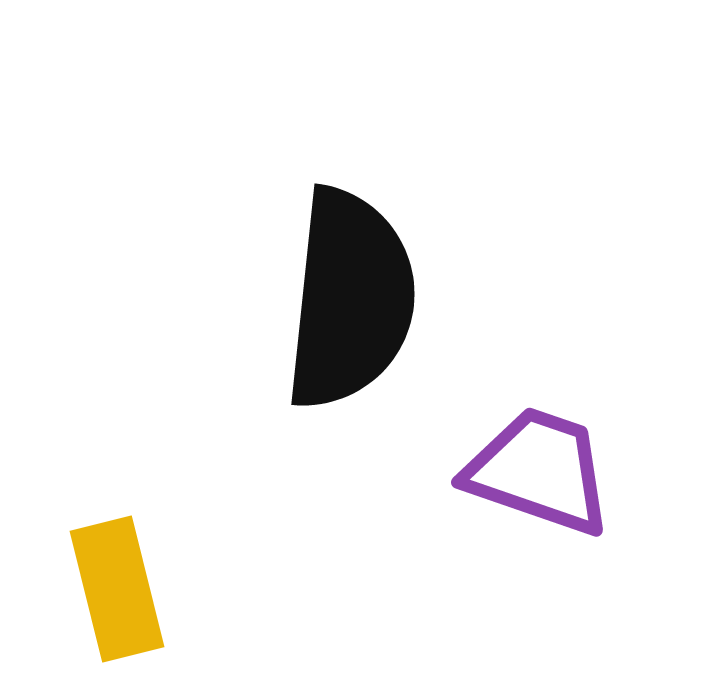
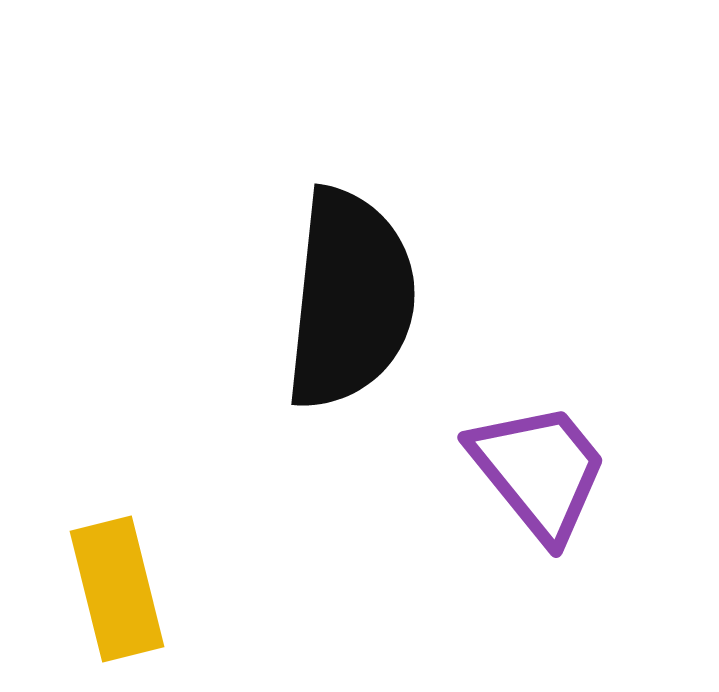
purple trapezoid: rotated 32 degrees clockwise
